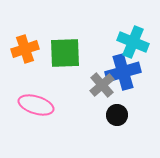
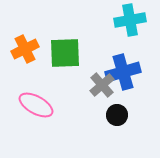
cyan cross: moved 3 px left, 22 px up; rotated 32 degrees counterclockwise
orange cross: rotated 8 degrees counterclockwise
pink ellipse: rotated 12 degrees clockwise
